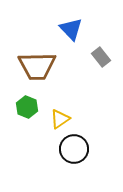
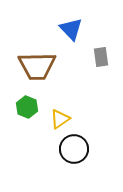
gray rectangle: rotated 30 degrees clockwise
